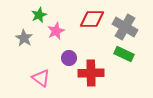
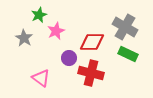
red diamond: moved 23 px down
green rectangle: moved 4 px right
red cross: rotated 15 degrees clockwise
